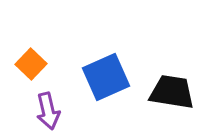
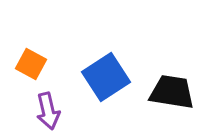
orange square: rotated 16 degrees counterclockwise
blue square: rotated 9 degrees counterclockwise
